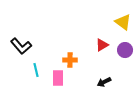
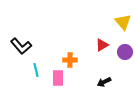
yellow triangle: rotated 12 degrees clockwise
purple circle: moved 2 px down
